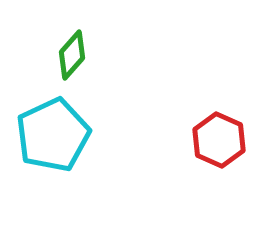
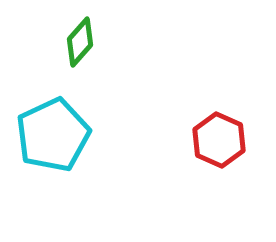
green diamond: moved 8 px right, 13 px up
